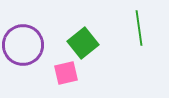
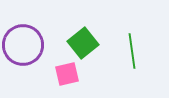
green line: moved 7 px left, 23 px down
pink square: moved 1 px right, 1 px down
